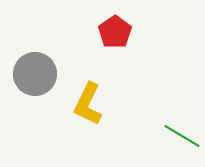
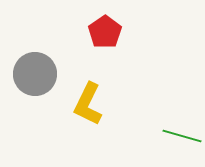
red pentagon: moved 10 px left
green line: rotated 15 degrees counterclockwise
